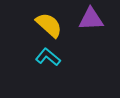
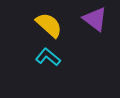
purple triangle: moved 4 px right; rotated 40 degrees clockwise
